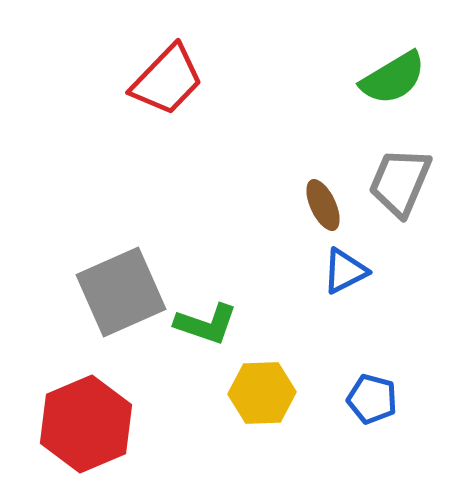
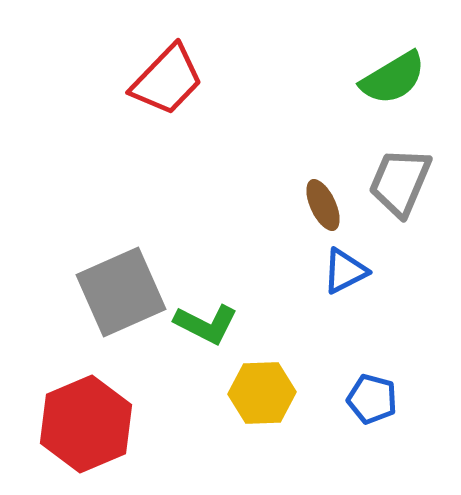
green L-shape: rotated 8 degrees clockwise
